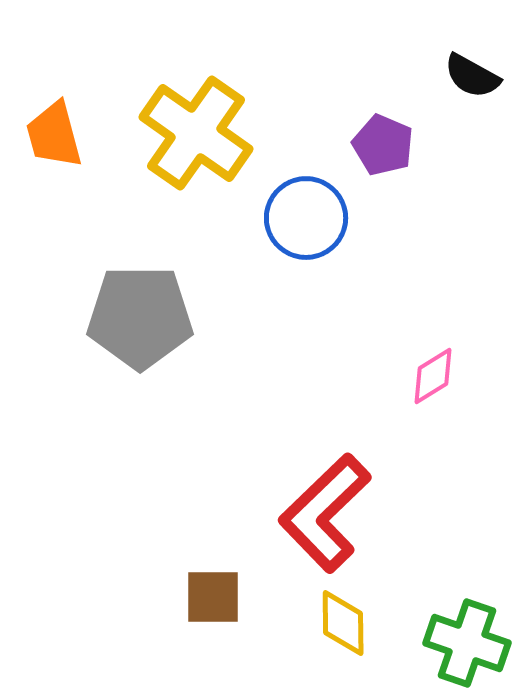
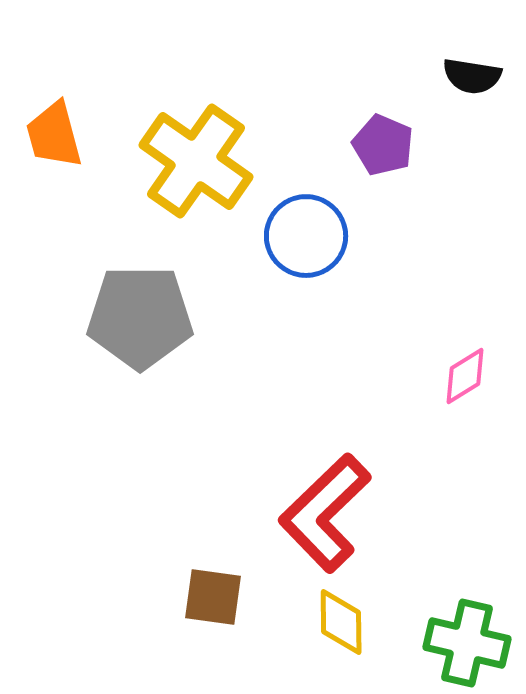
black semicircle: rotated 20 degrees counterclockwise
yellow cross: moved 28 px down
blue circle: moved 18 px down
pink diamond: moved 32 px right
brown square: rotated 8 degrees clockwise
yellow diamond: moved 2 px left, 1 px up
green cross: rotated 6 degrees counterclockwise
